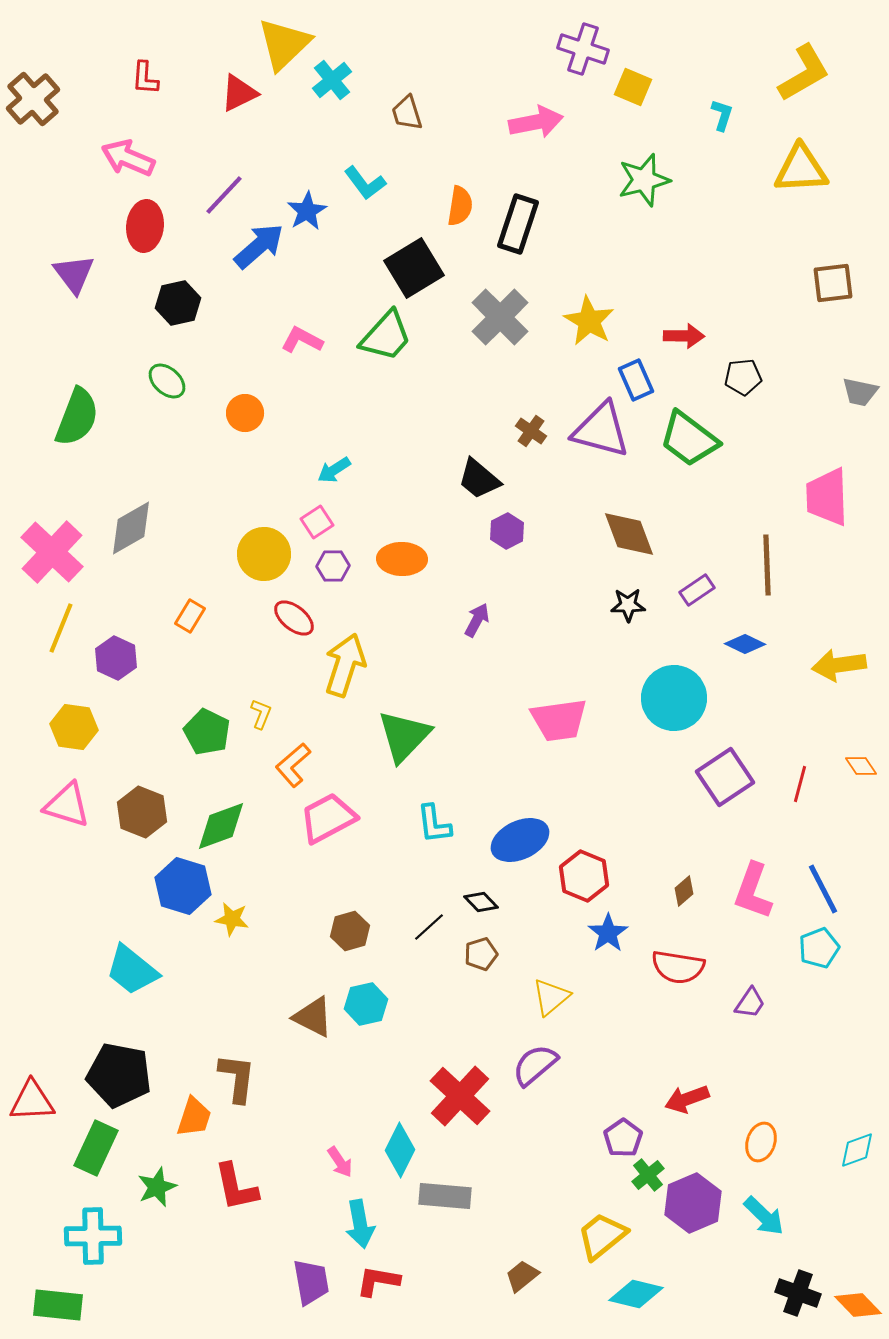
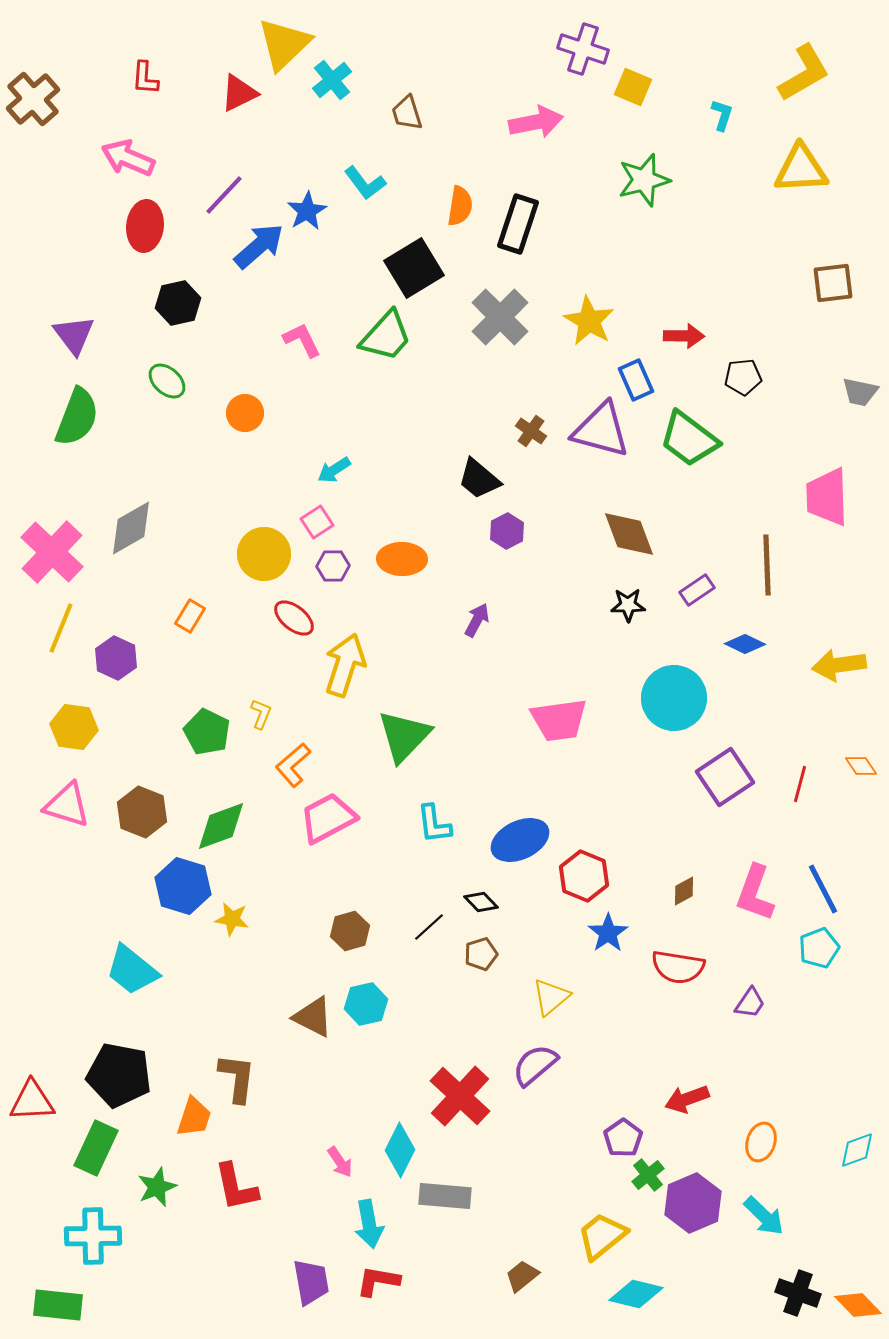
purple triangle at (74, 274): moved 61 px down
pink L-shape at (302, 340): rotated 36 degrees clockwise
brown diamond at (684, 891): rotated 12 degrees clockwise
pink L-shape at (753, 891): moved 2 px right, 2 px down
cyan arrow at (360, 1224): moved 9 px right
